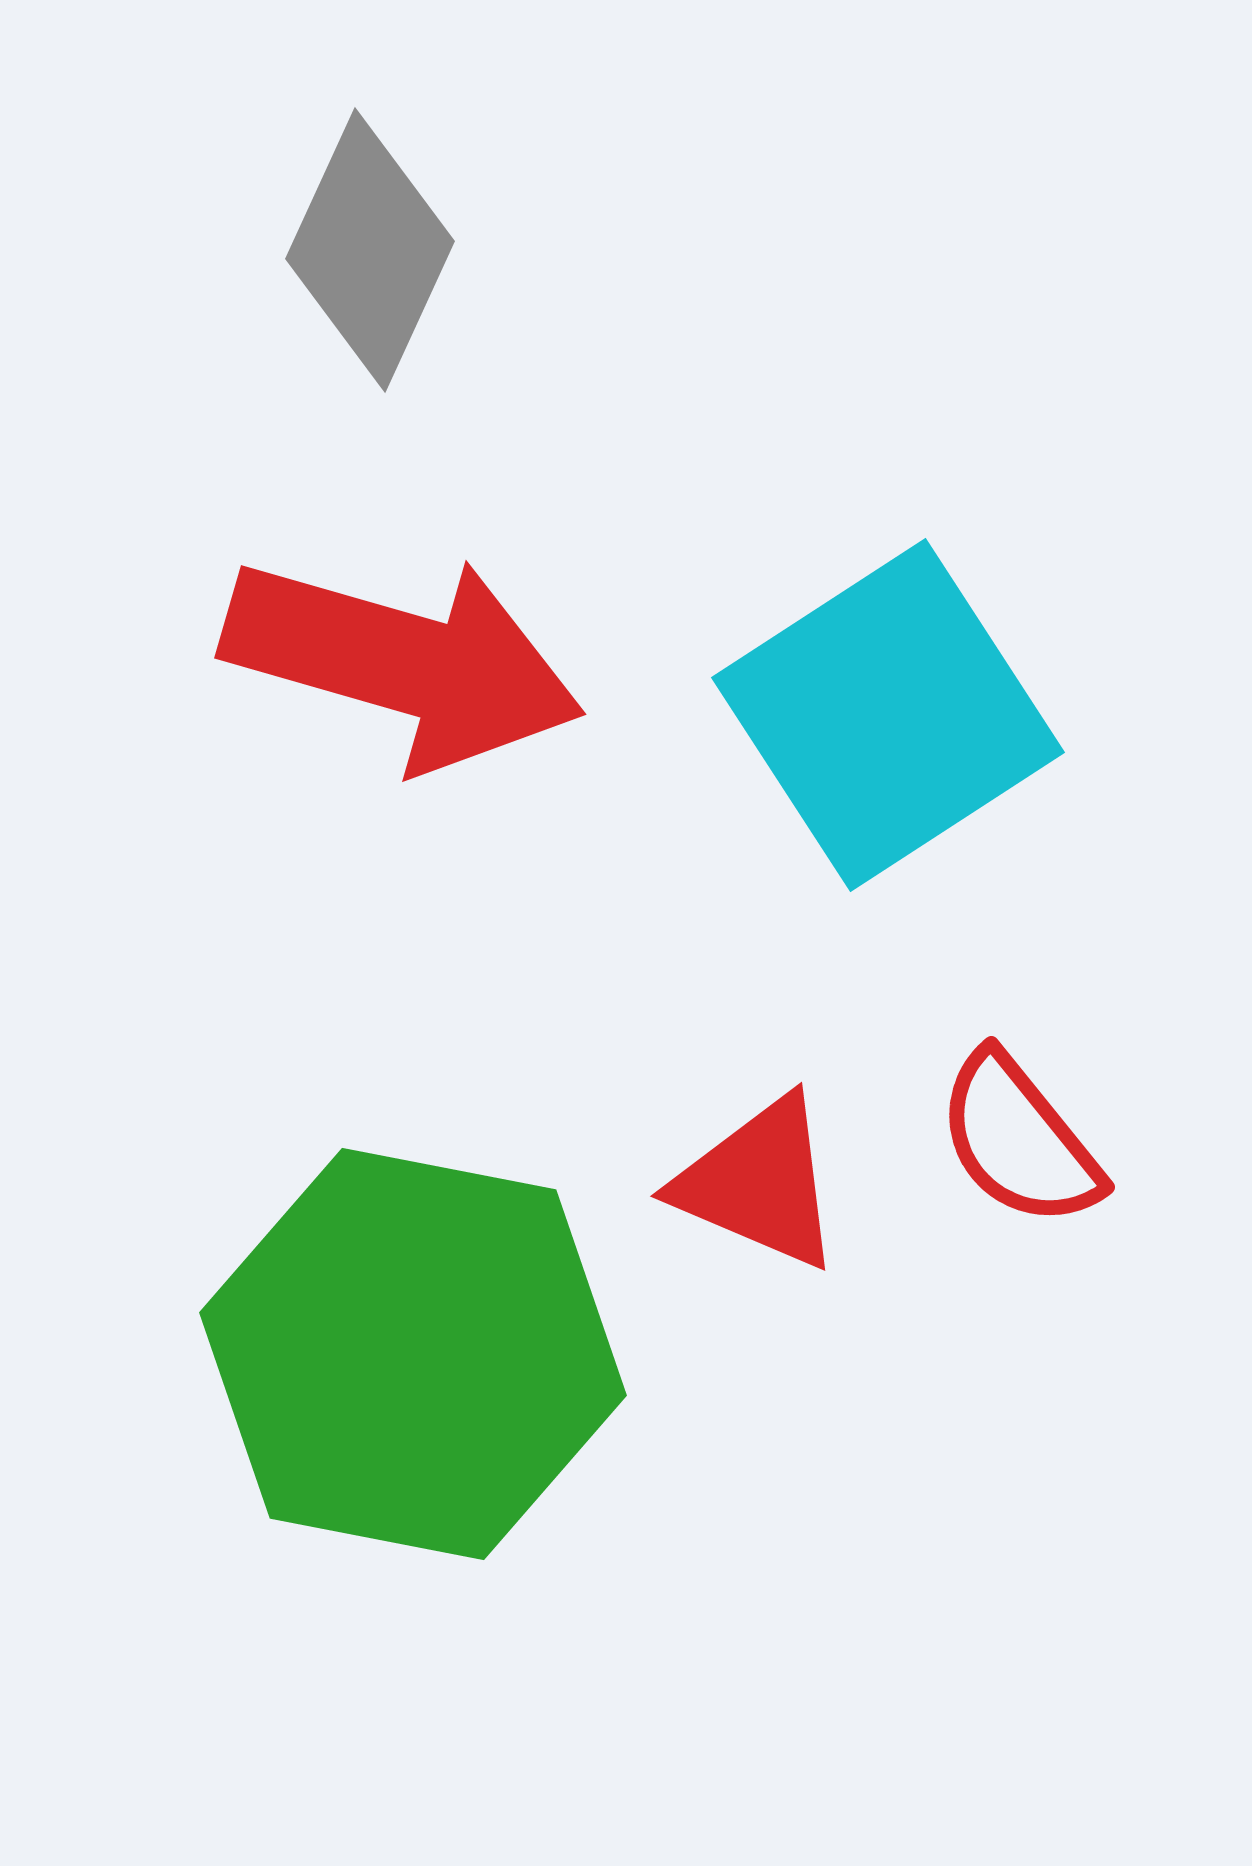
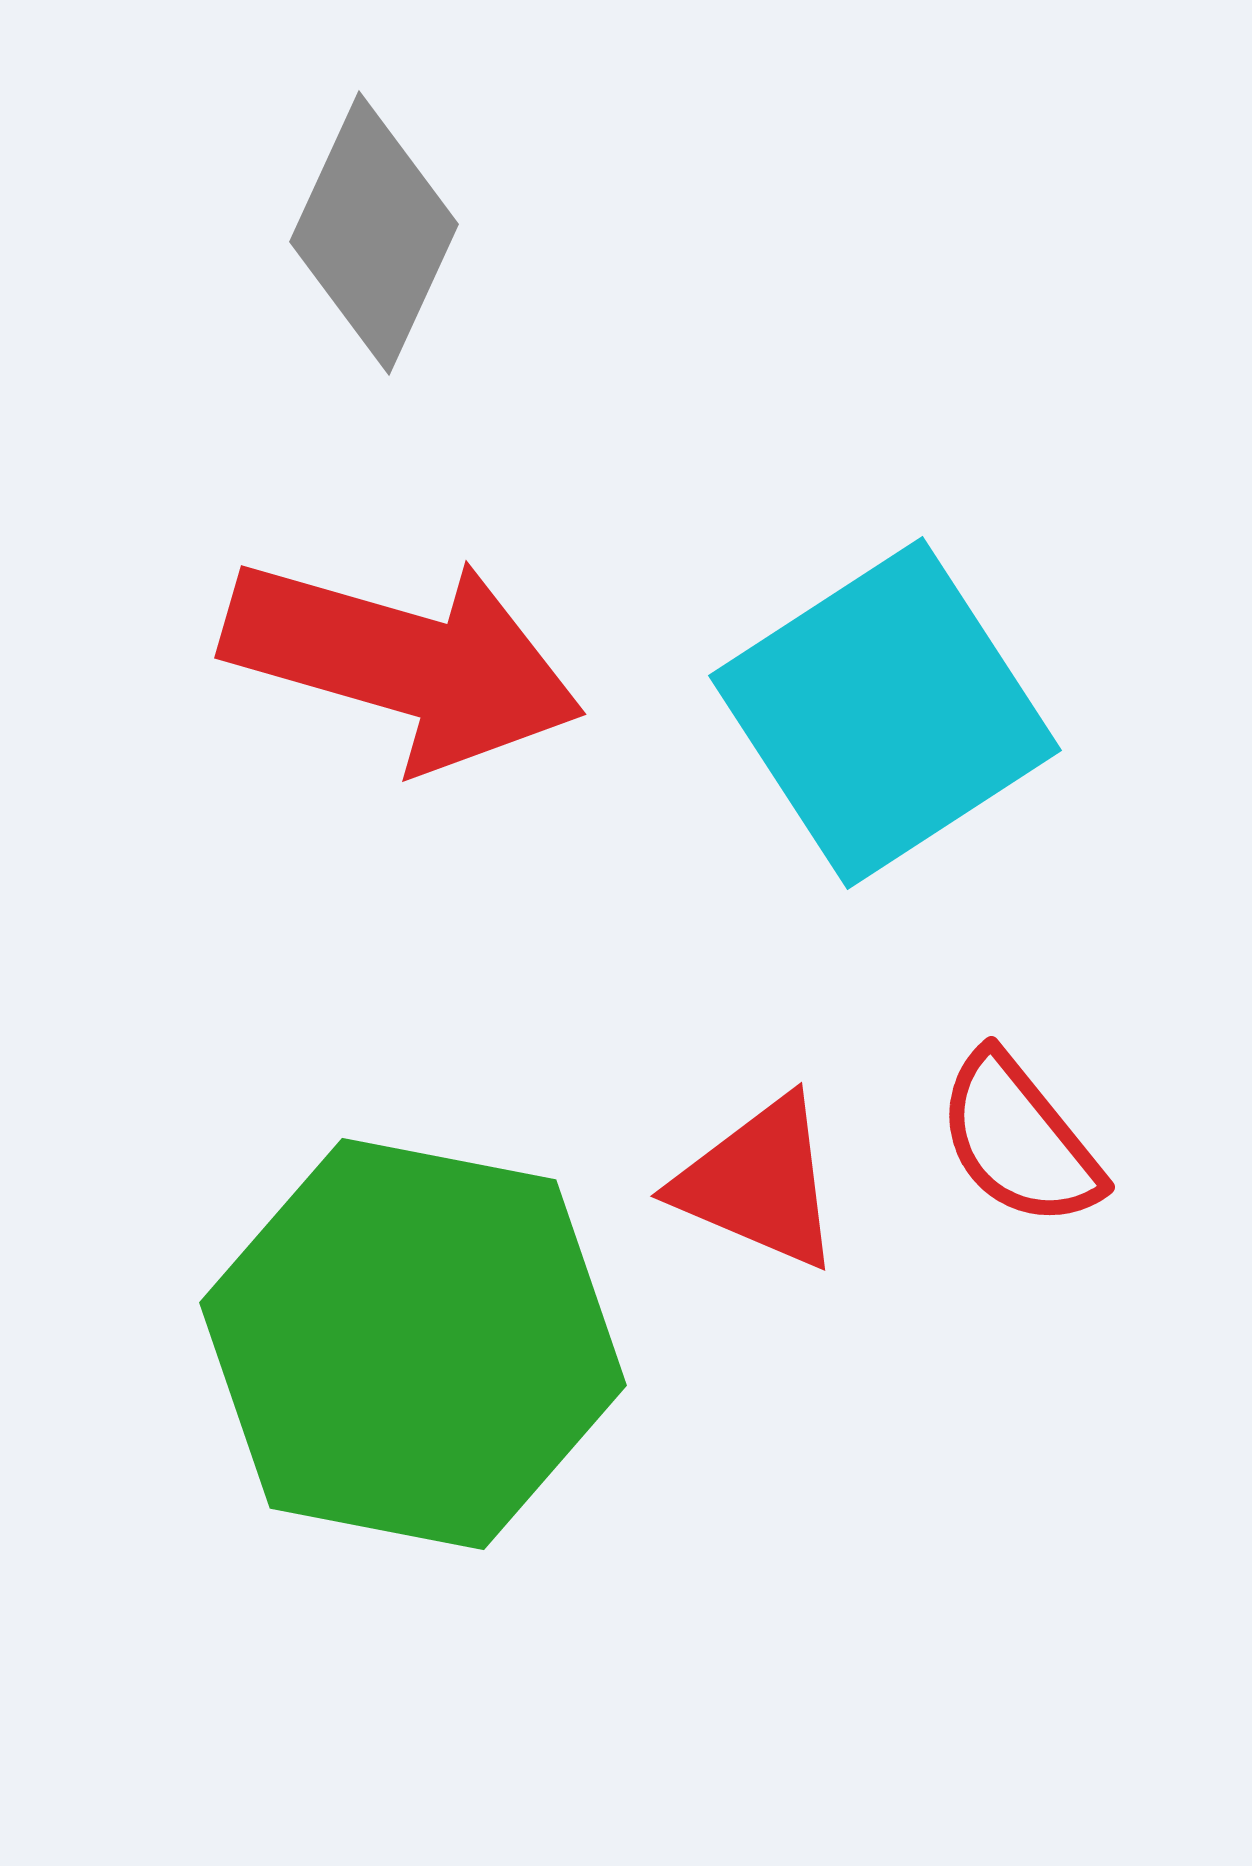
gray diamond: moved 4 px right, 17 px up
cyan square: moved 3 px left, 2 px up
green hexagon: moved 10 px up
